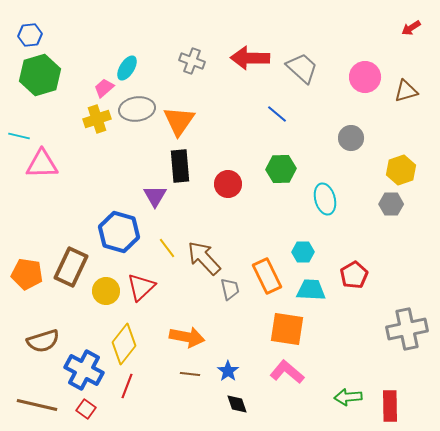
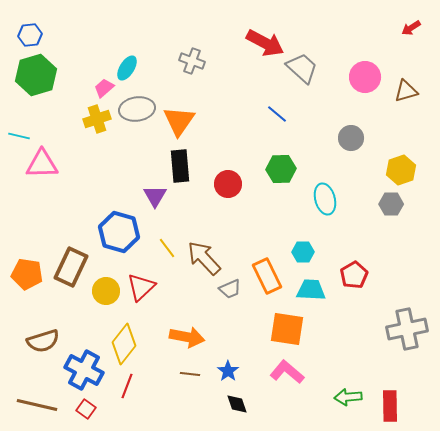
red arrow at (250, 58): moved 15 px right, 15 px up; rotated 153 degrees counterclockwise
green hexagon at (40, 75): moved 4 px left
gray trapezoid at (230, 289): rotated 80 degrees clockwise
